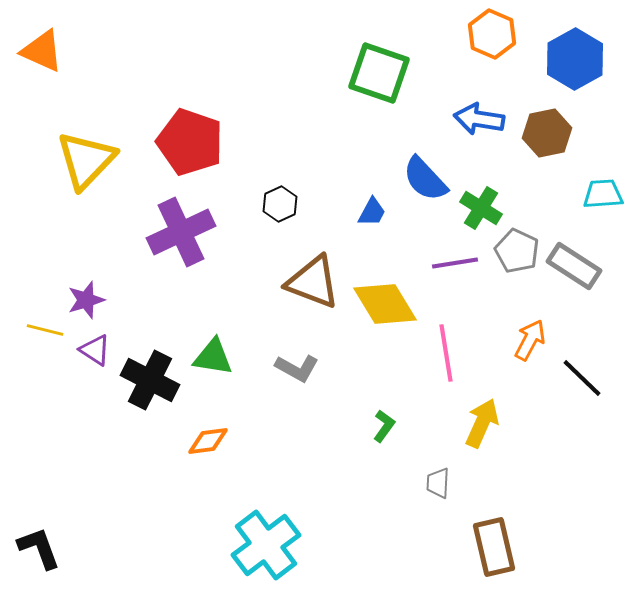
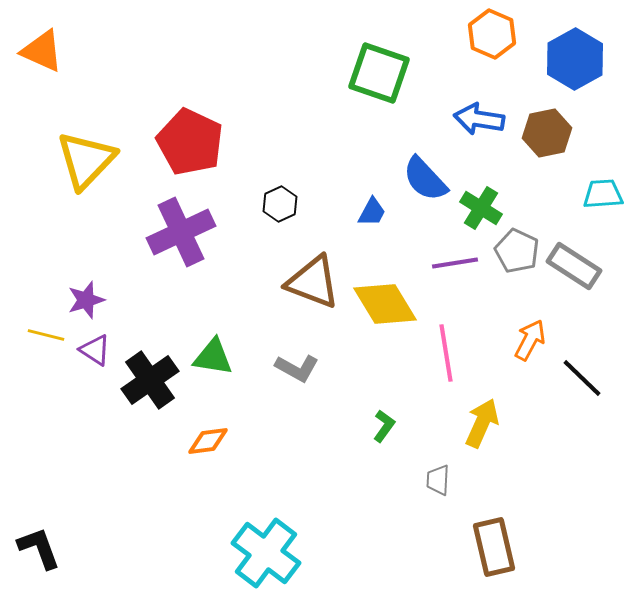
red pentagon: rotated 6 degrees clockwise
yellow line: moved 1 px right, 5 px down
black cross: rotated 28 degrees clockwise
gray trapezoid: moved 3 px up
cyan cross: moved 8 px down; rotated 16 degrees counterclockwise
